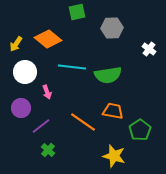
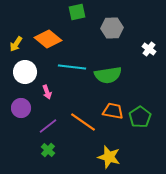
purple line: moved 7 px right
green pentagon: moved 13 px up
yellow star: moved 5 px left, 1 px down
